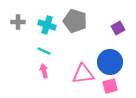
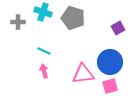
gray pentagon: moved 2 px left, 3 px up
cyan cross: moved 4 px left, 13 px up
